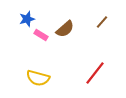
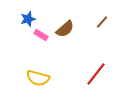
blue star: moved 1 px right
red line: moved 1 px right, 1 px down
